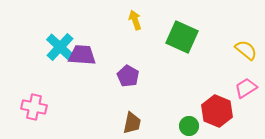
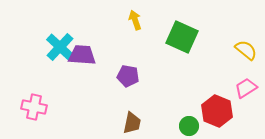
purple pentagon: rotated 20 degrees counterclockwise
